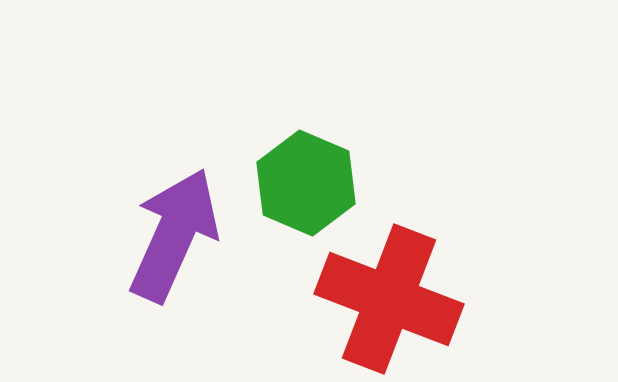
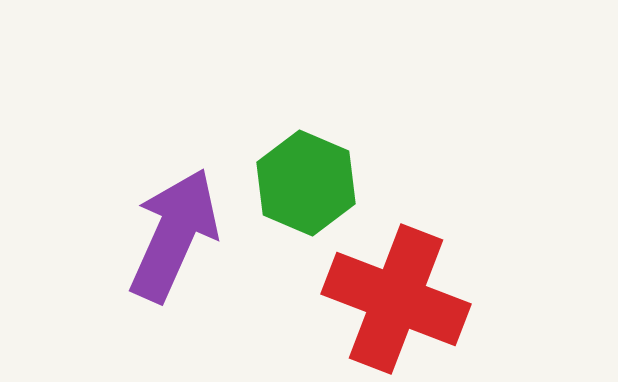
red cross: moved 7 px right
